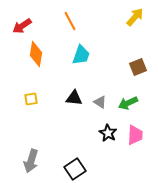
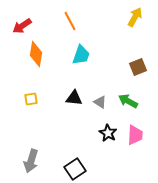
yellow arrow: rotated 12 degrees counterclockwise
green arrow: moved 2 px up; rotated 54 degrees clockwise
